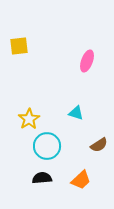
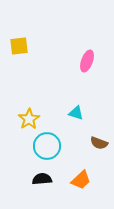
brown semicircle: moved 2 px up; rotated 54 degrees clockwise
black semicircle: moved 1 px down
